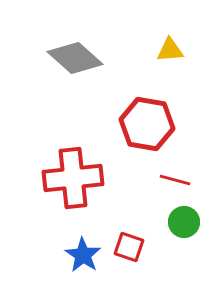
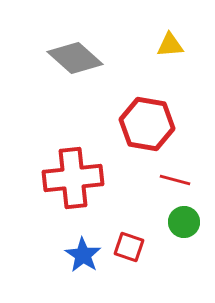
yellow triangle: moved 5 px up
